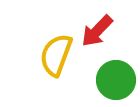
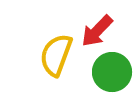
green circle: moved 4 px left, 8 px up
